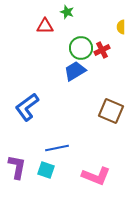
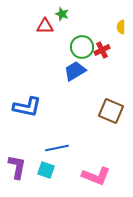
green star: moved 5 px left, 2 px down
green circle: moved 1 px right, 1 px up
blue L-shape: rotated 132 degrees counterclockwise
